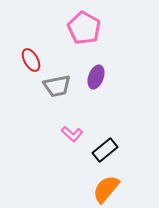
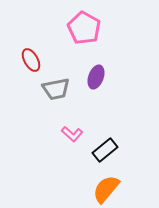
gray trapezoid: moved 1 px left, 3 px down
